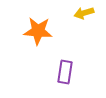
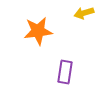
orange star: rotated 12 degrees counterclockwise
